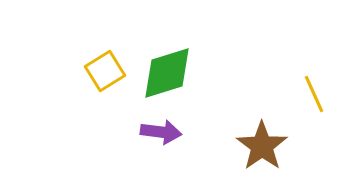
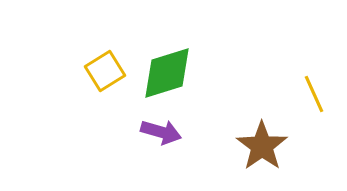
purple arrow: rotated 9 degrees clockwise
